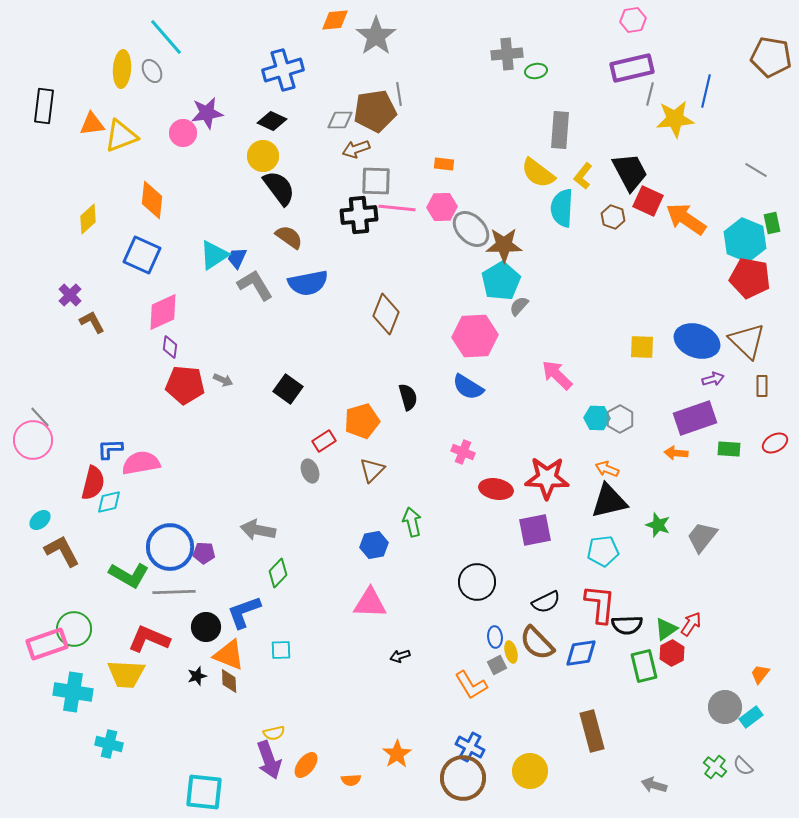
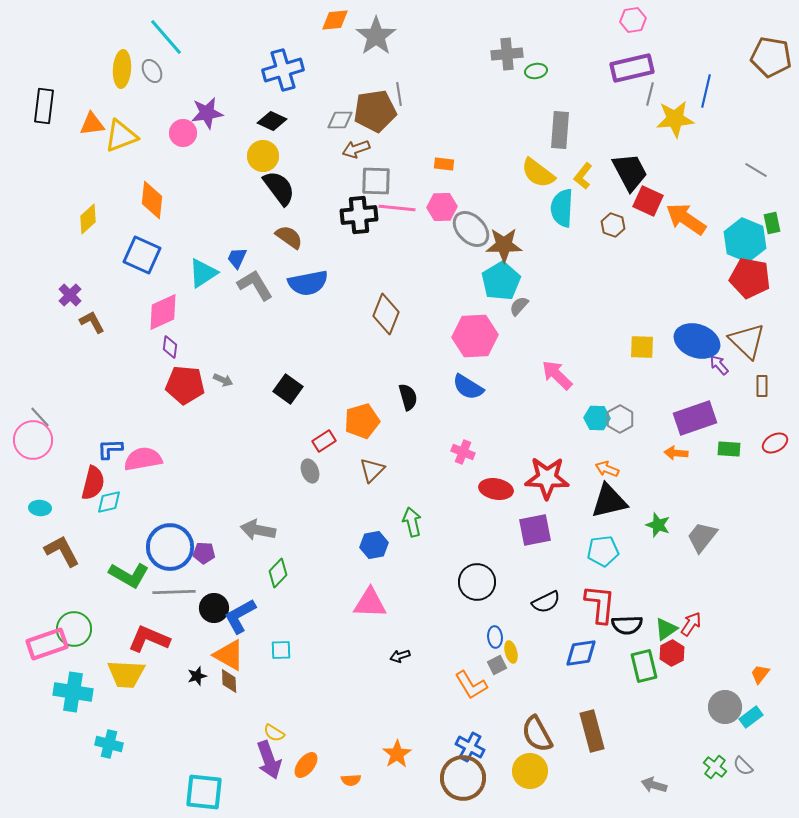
brown hexagon at (613, 217): moved 8 px down
cyan triangle at (214, 255): moved 11 px left, 18 px down
purple arrow at (713, 379): moved 6 px right, 14 px up; rotated 115 degrees counterclockwise
pink semicircle at (141, 463): moved 2 px right, 4 px up
cyan ellipse at (40, 520): moved 12 px up; rotated 45 degrees clockwise
blue L-shape at (244, 612): moved 4 px left, 4 px down; rotated 9 degrees counterclockwise
black circle at (206, 627): moved 8 px right, 19 px up
brown semicircle at (537, 643): moved 91 px down; rotated 15 degrees clockwise
orange triangle at (229, 655): rotated 8 degrees clockwise
yellow semicircle at (274, 733): rotated 45 degrees clockwise
